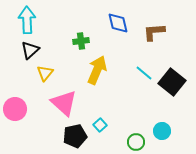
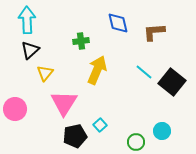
cyan line: moved 1 px up
pink triangle: rotated 20 degrees clockwise
